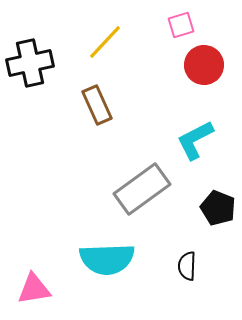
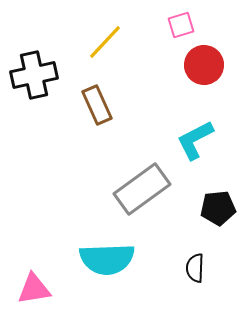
black cross: moved 4 px right, 12 px down
black pentagon: rotated 28 degrees counterclockwise
black semicircle: moved 8 px right, 2 px down
